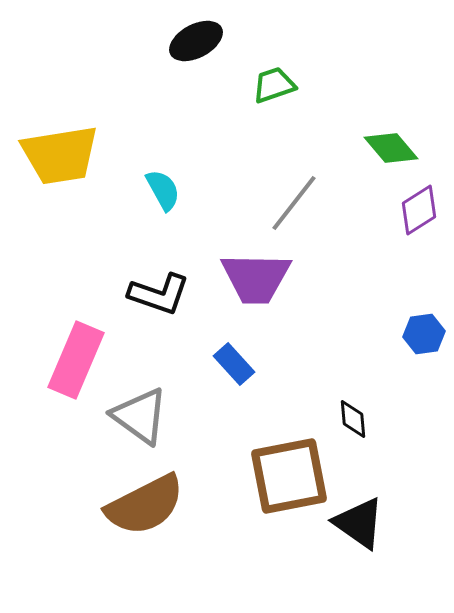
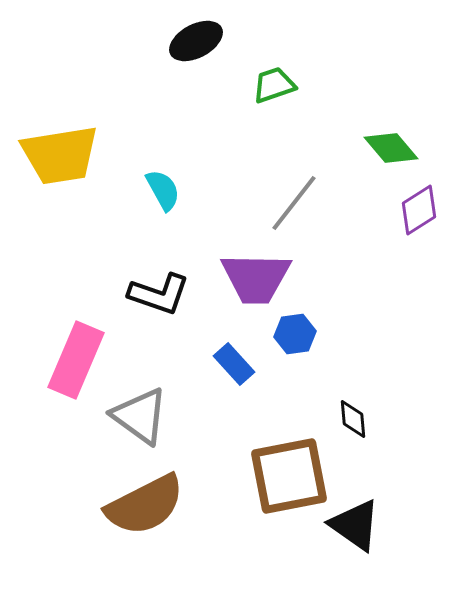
blue hexagon: moved 129 px left
black triangle: moved 4 px left, 2 px down
